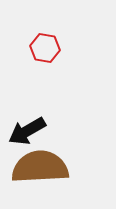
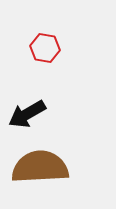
black arrow: moved 17 px up
